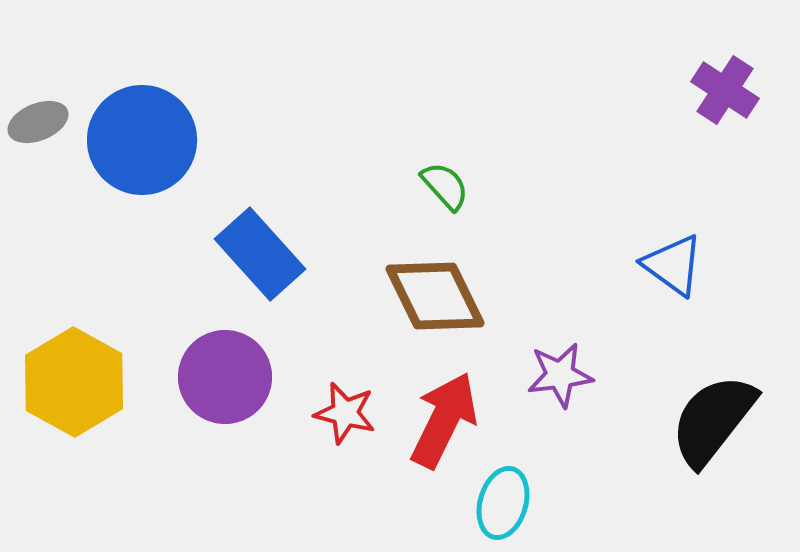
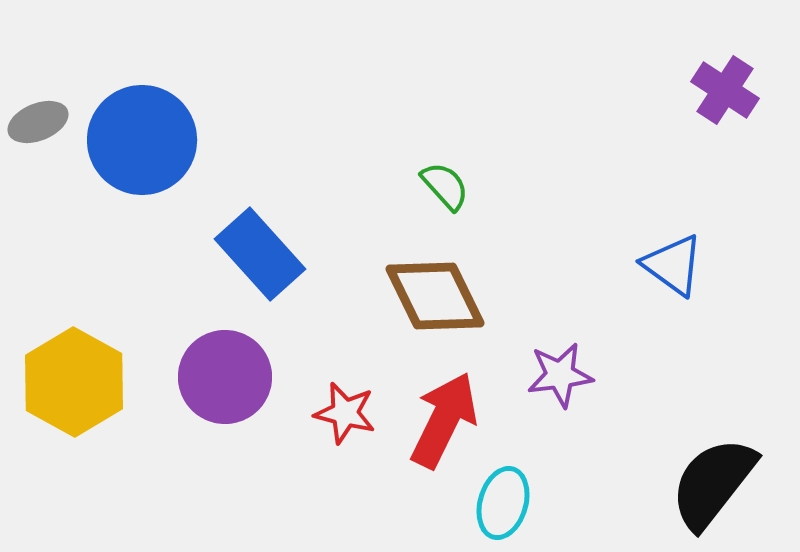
black semicircle: moved 63 px down
